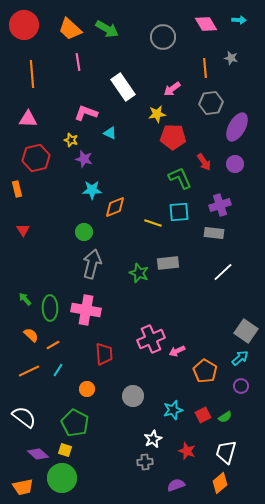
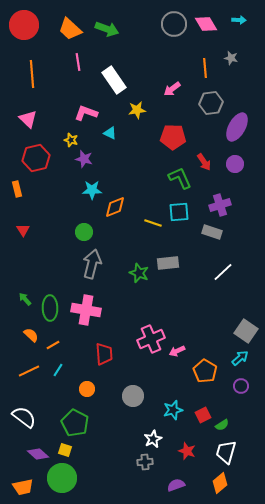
green arrow at (107, 29): rotated 10 degrees counterclockwise
gray circle at (163, 37): moved 11 px right, 13 px up
white rectangle at (123, 87): moved 9 px left, 7 px up
yellow star at (157, 114): moved 20 px left, 4 px up
pink triangle at (28, 119): rotated 42 degrees clockwise
gray rectangle at (214, 233): moved 2 px left, 1 px up; rotated 12 degrees clockwise
green semicircle at (225, 417): moved 3 px left, 8 px down
